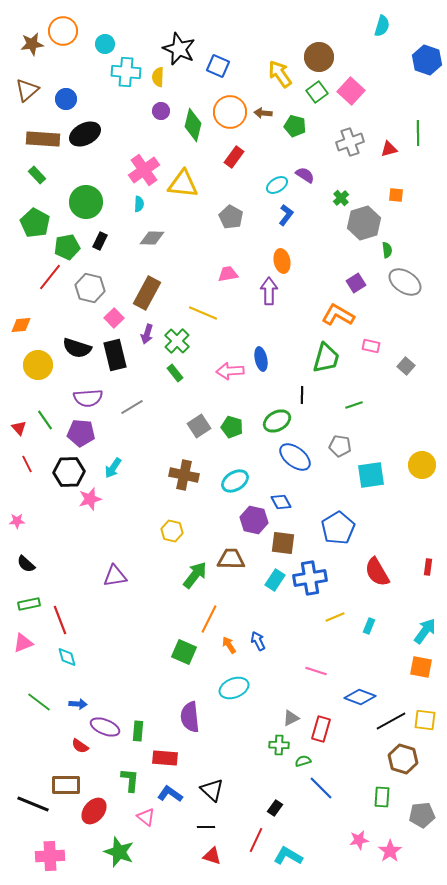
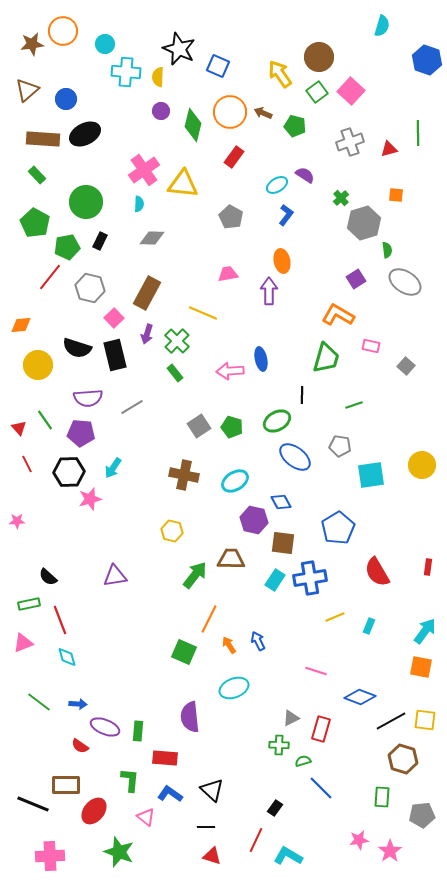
brown arrow at (263, 113): rotated 18 degrees clockwise
purple square at (356, 283): moved 4 px up
black semicircle at (26, 564): moved 22 px right, 13 px down
